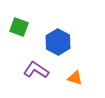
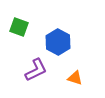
purple L-shape: rotated 120 degrees clockwise
